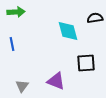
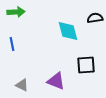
black square: moved 2 px down
gray triangle: moved 1 px up; rotated 40 degrees counterclockwise
